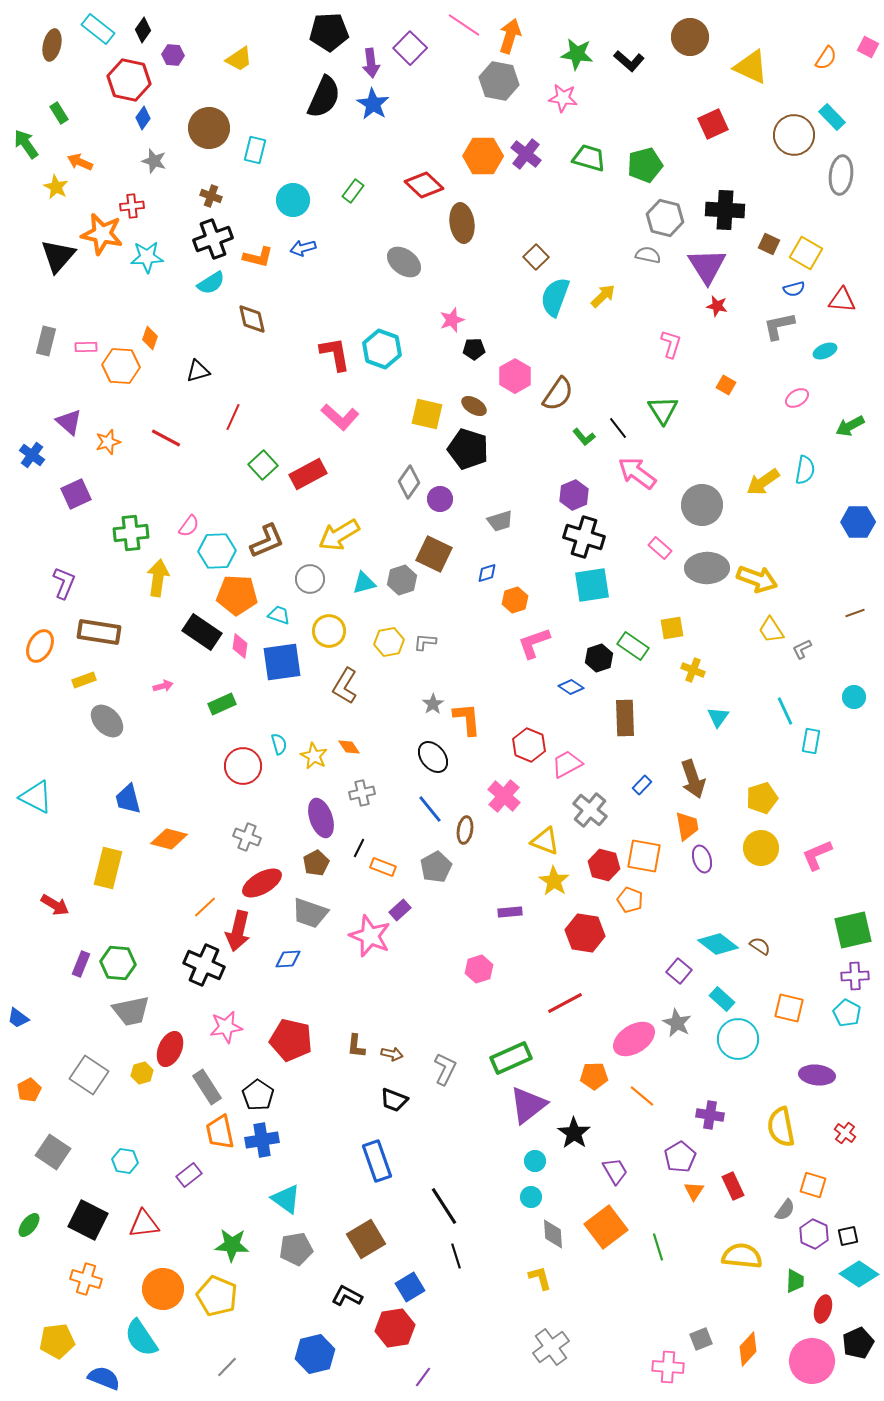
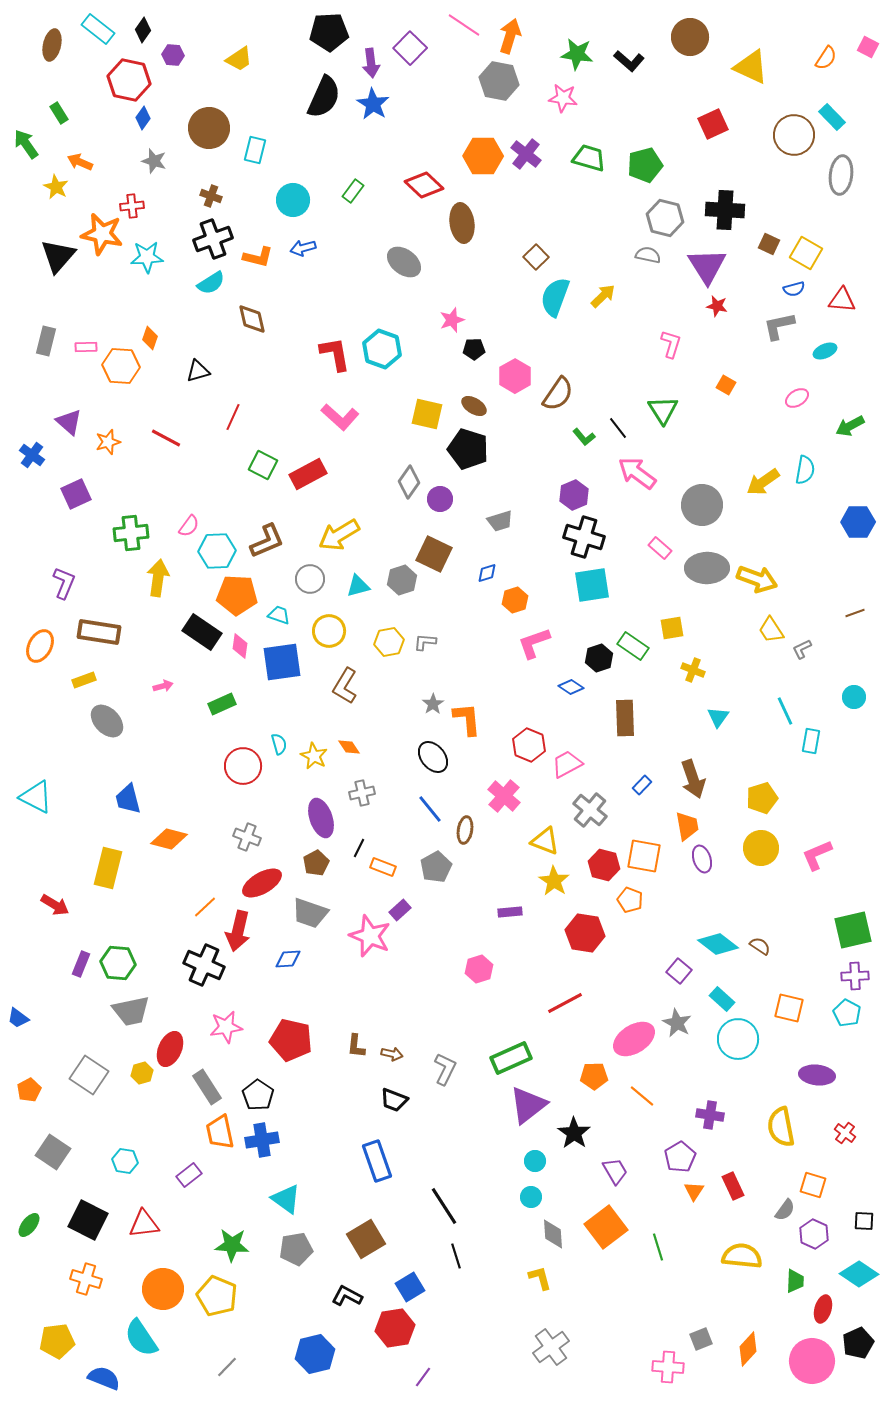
green square at (263, 465): rotated 20 degrees counterclockwise
cyan triangle at (364, 583): moved 6 px left, 3 px down
black square at (848, 1236): moved 16 px right, 15 px up; rotated 15 degrees clockwise
